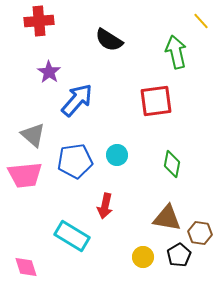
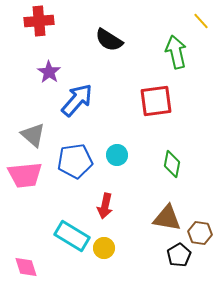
yellow circle: moved 39 px left, 9 px up
